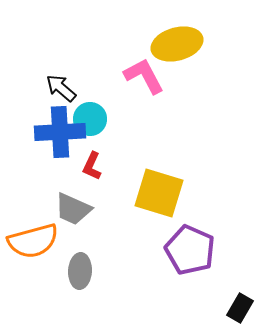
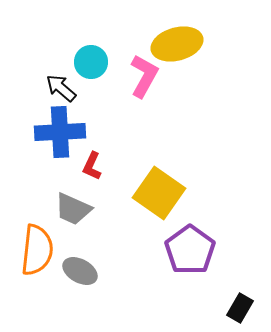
pink L-shape: rotated 57 degrees clockwise
cyan circle: moved 1 px right, 57 px up
yellow square: rotated 18 degrees clockwise
orange semicircle: moved 4 px right, 9 px down; rotated 69 degrees counterclockwise
purple pentagon: rotated 12 degrees clockwise
gray ellipse: rotated 64 degrees counterclockwise
